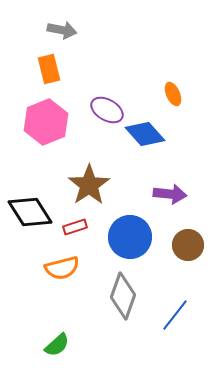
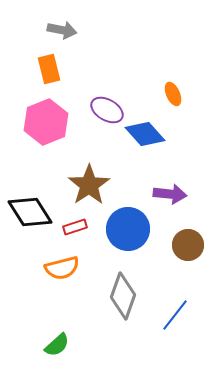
blue circle: moved 2 px left, 8 px up
